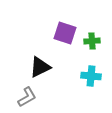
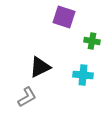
purple square: moved 1 px left, 16 px up
green cross: rotated 14 degrees clockwise
cyan cross: moved 8 px left, 1 px up
